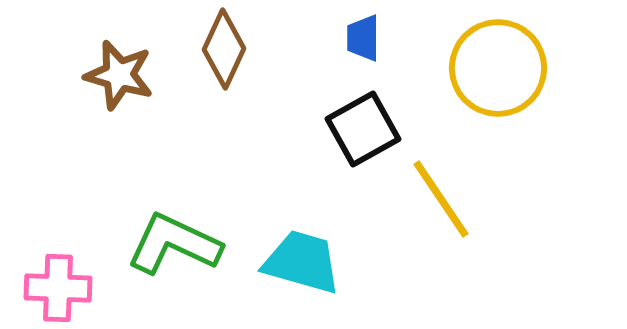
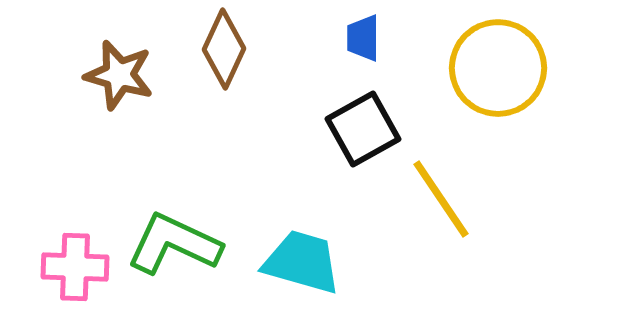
pink cross: moved 17 px right, 21 px up
